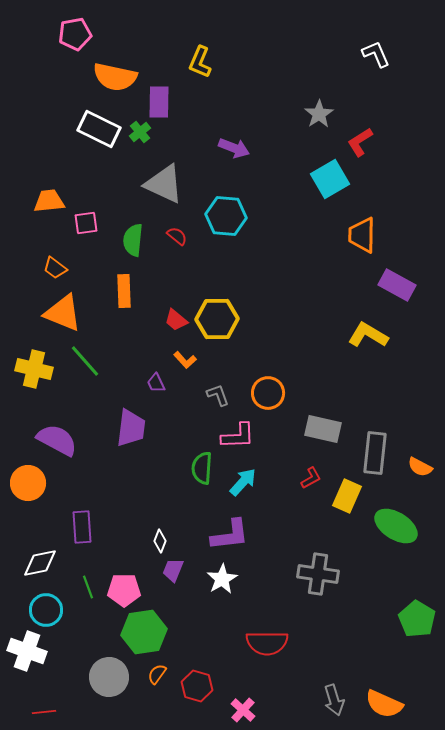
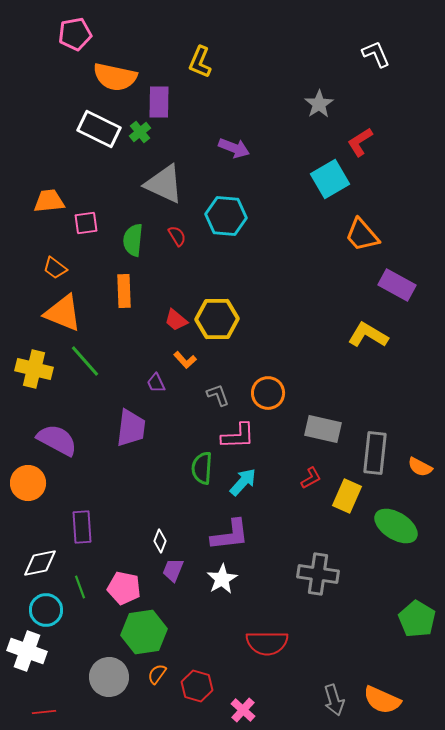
gray star at (319, 114): moved 10 px up
orange trapezoid at (362, 235): rotated 42 degrees counterclockwise
red semicircle at (177, 236): rotated 20 degrees clockwise
green line at (88, 587): moved 8 px left
pink pentagon at (124, 590): moved 2 px up; rotated 12 degrees clockwise
orange semicircle at (384, 704): moved 2 px left, 4 px up
